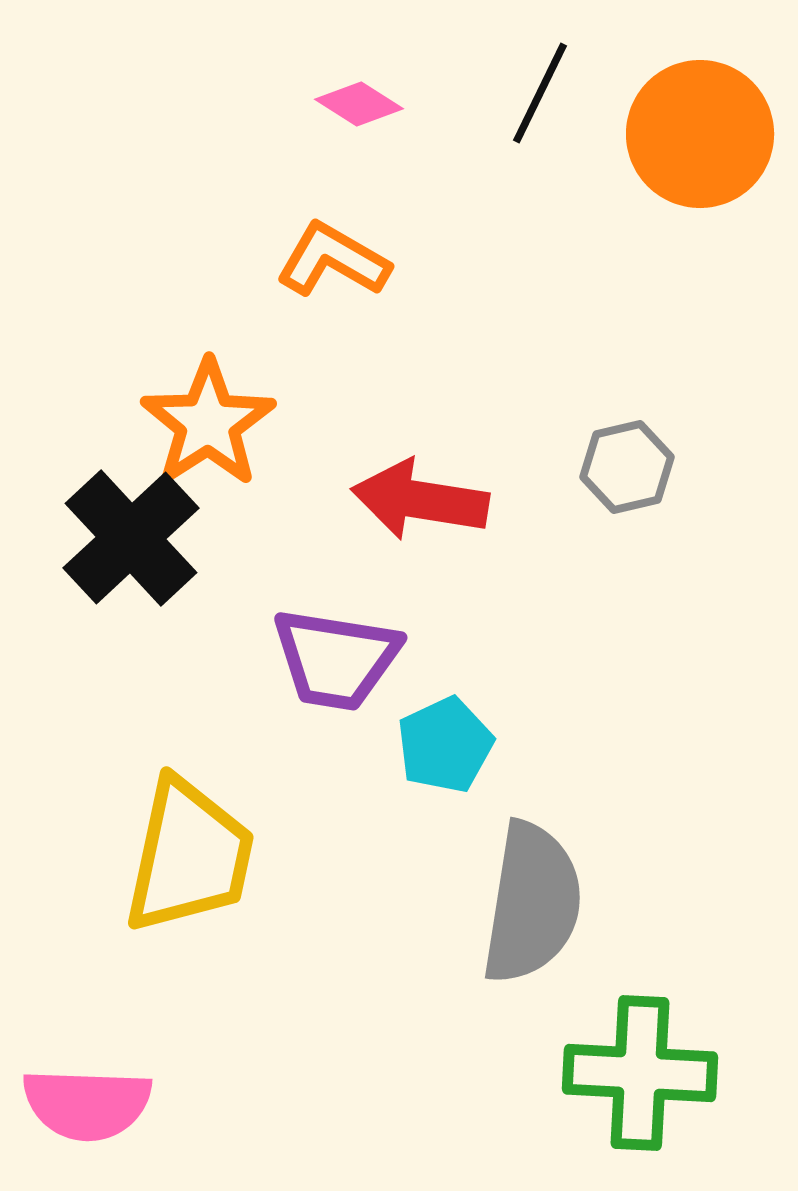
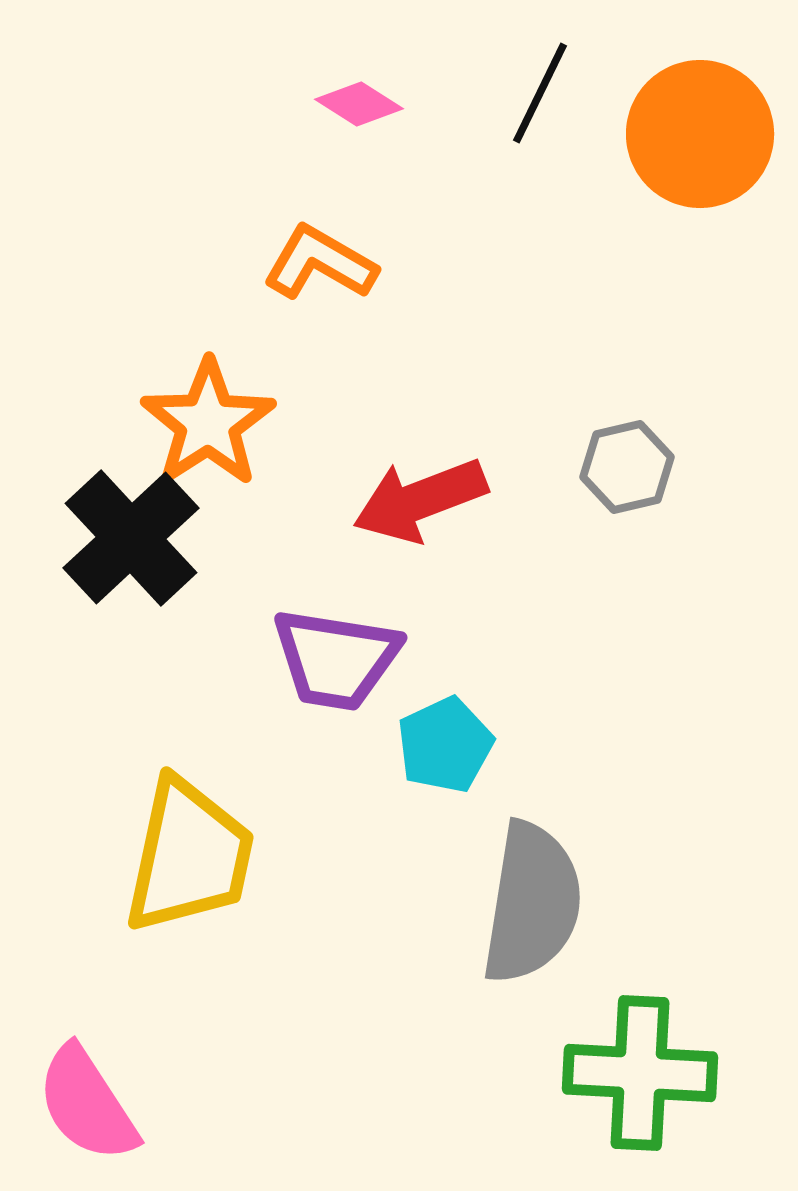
orange L-shape: moved 13 px left, 3 px down
red arrow: rotated 30 degrees counterclockwise
pink semicircle: rotated 55 degrees clockwise
